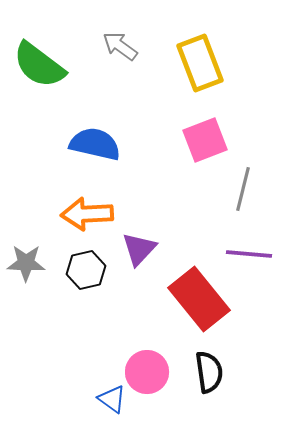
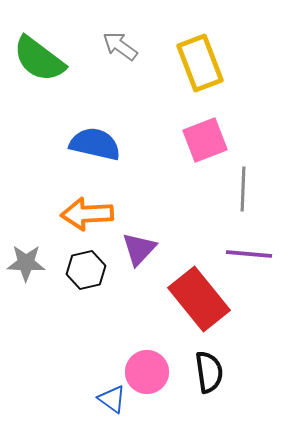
green semicircle: moved 6 px up
gray line: rotated 12 degrees counterclockwise
